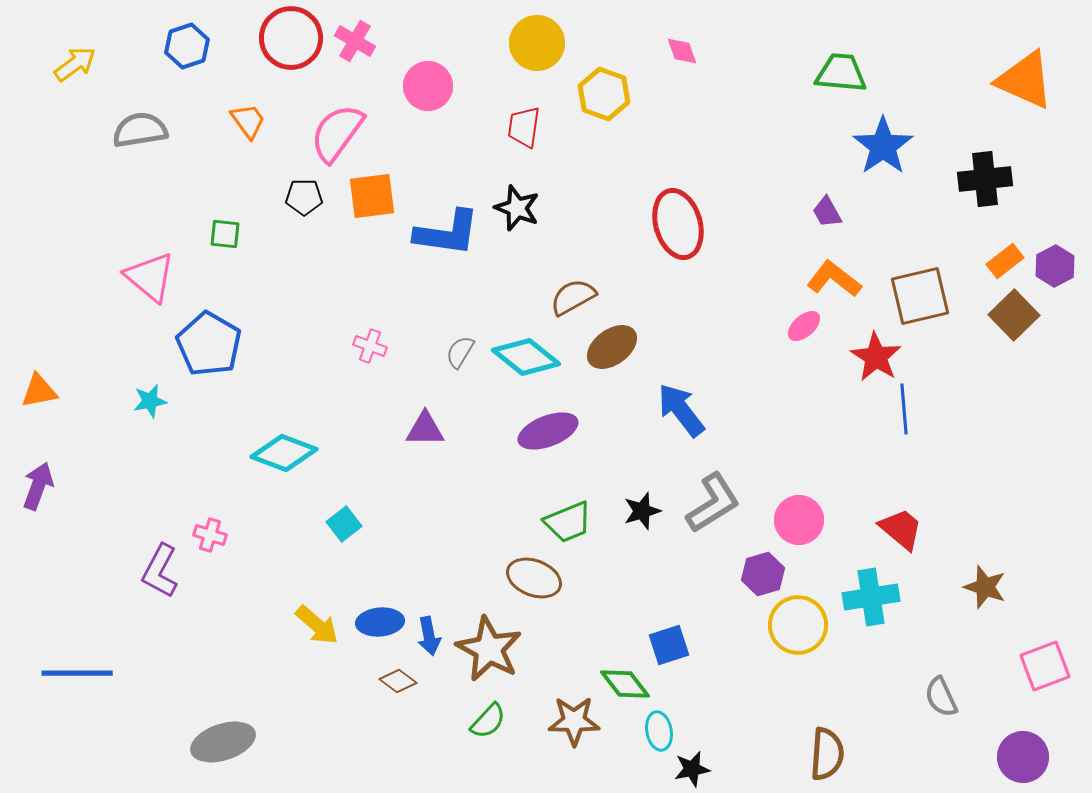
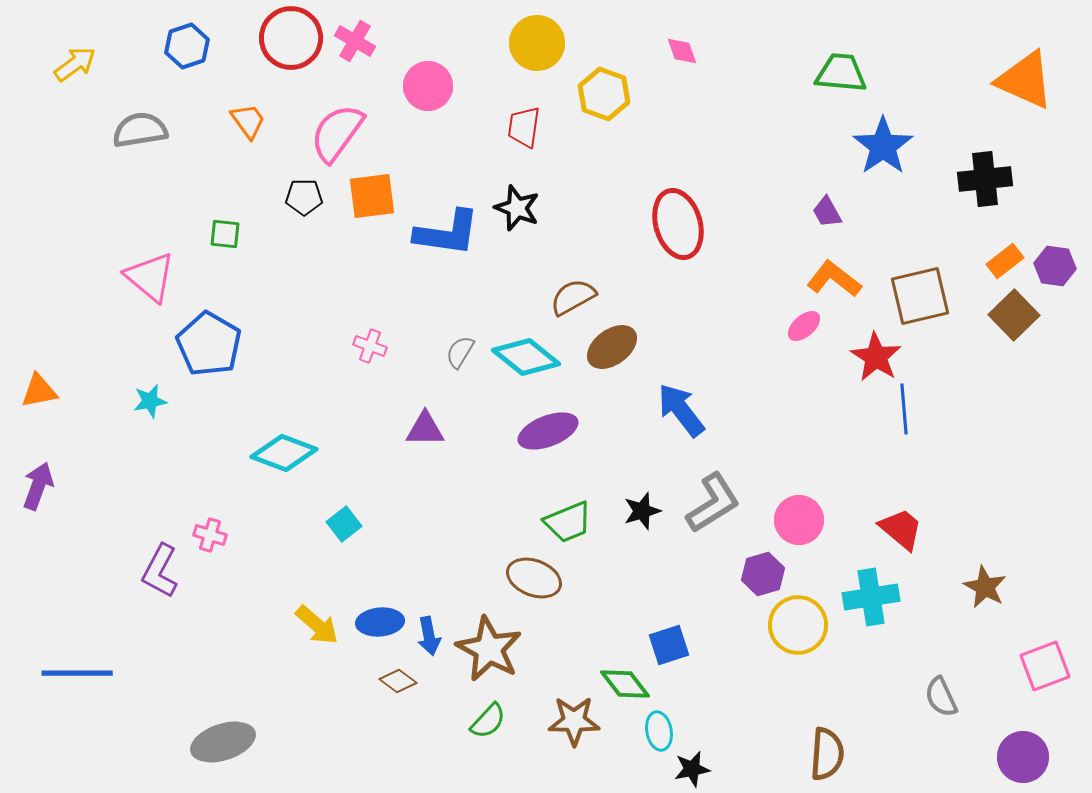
purple hexagon at (1055, 266): rotated 24 degrees counterclockwise
brown star at (985, 587): rotated 9 degrees clockwise
